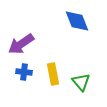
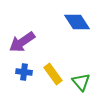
blue diamond: moved 1 px down; rotated 12 degrees counterclockwise
purple arrow: moved 1 px right, 2 px up
yellow rectangle: rotated 25 degrees counterclockwise
